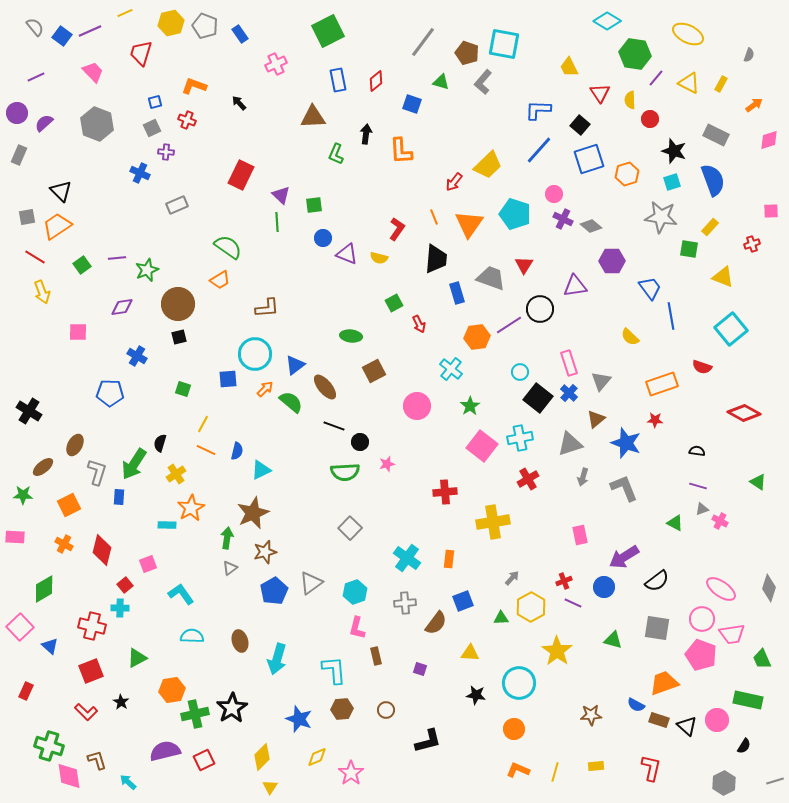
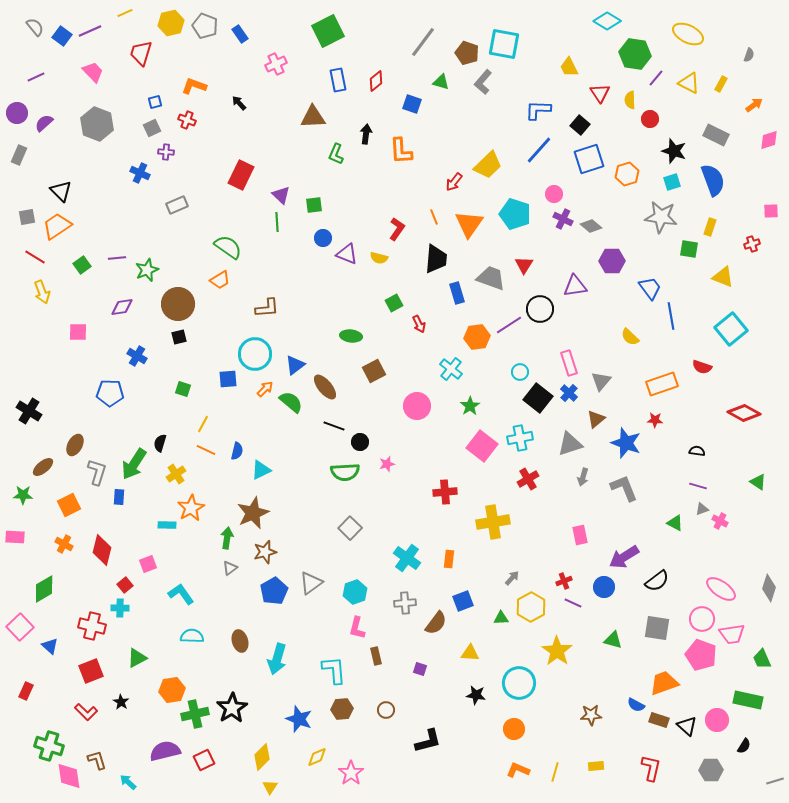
yellow rectangle at (710, 227): rotated 24 degrees counterclockwise
gray hexagon at (724, 783): moved 13 px left, 13 px up; rotated 25 degrees clockwise
